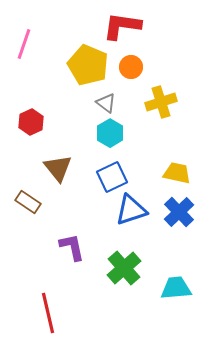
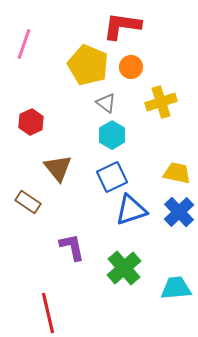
cyan hexagon: moved 2 px right, 2 px down
